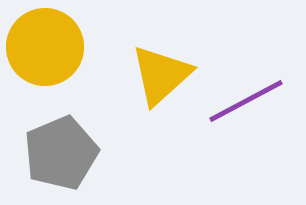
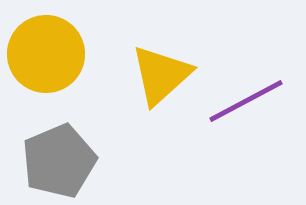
yellow circle: moved 1 px right, 7 px down
gray pentagon: moved 2 px left, 8 px down
